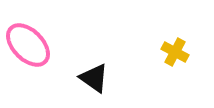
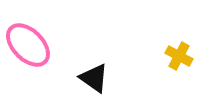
yellow cross: moved 4 px right, 4 px down
